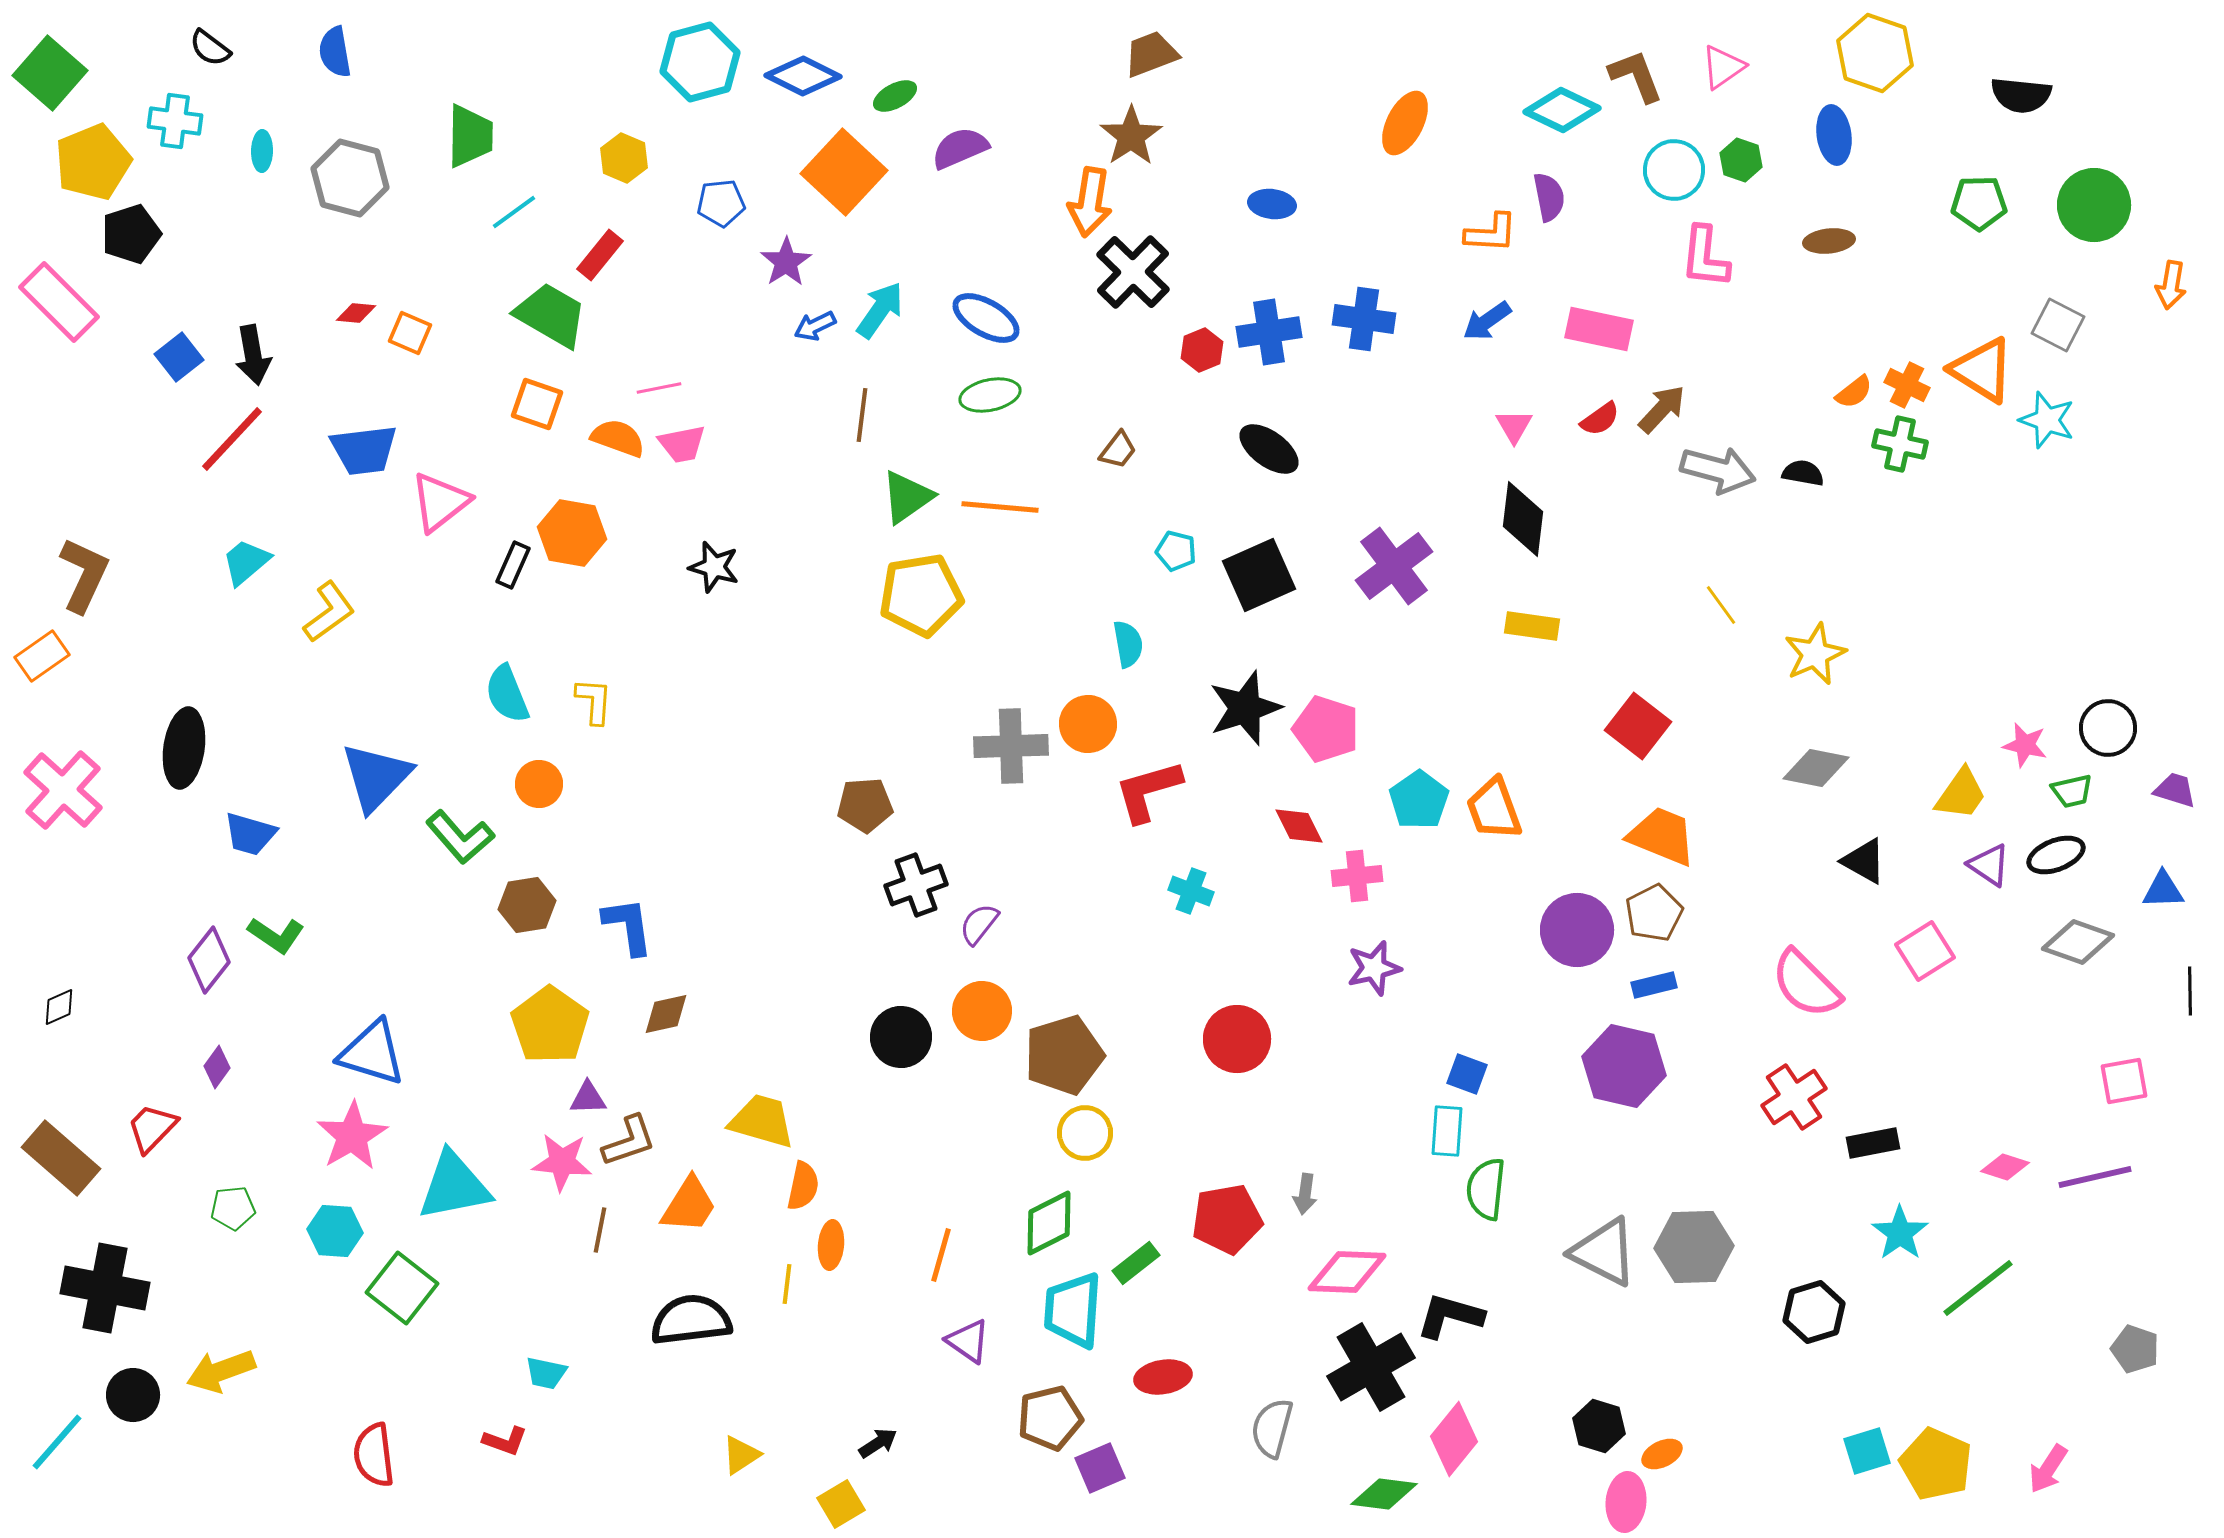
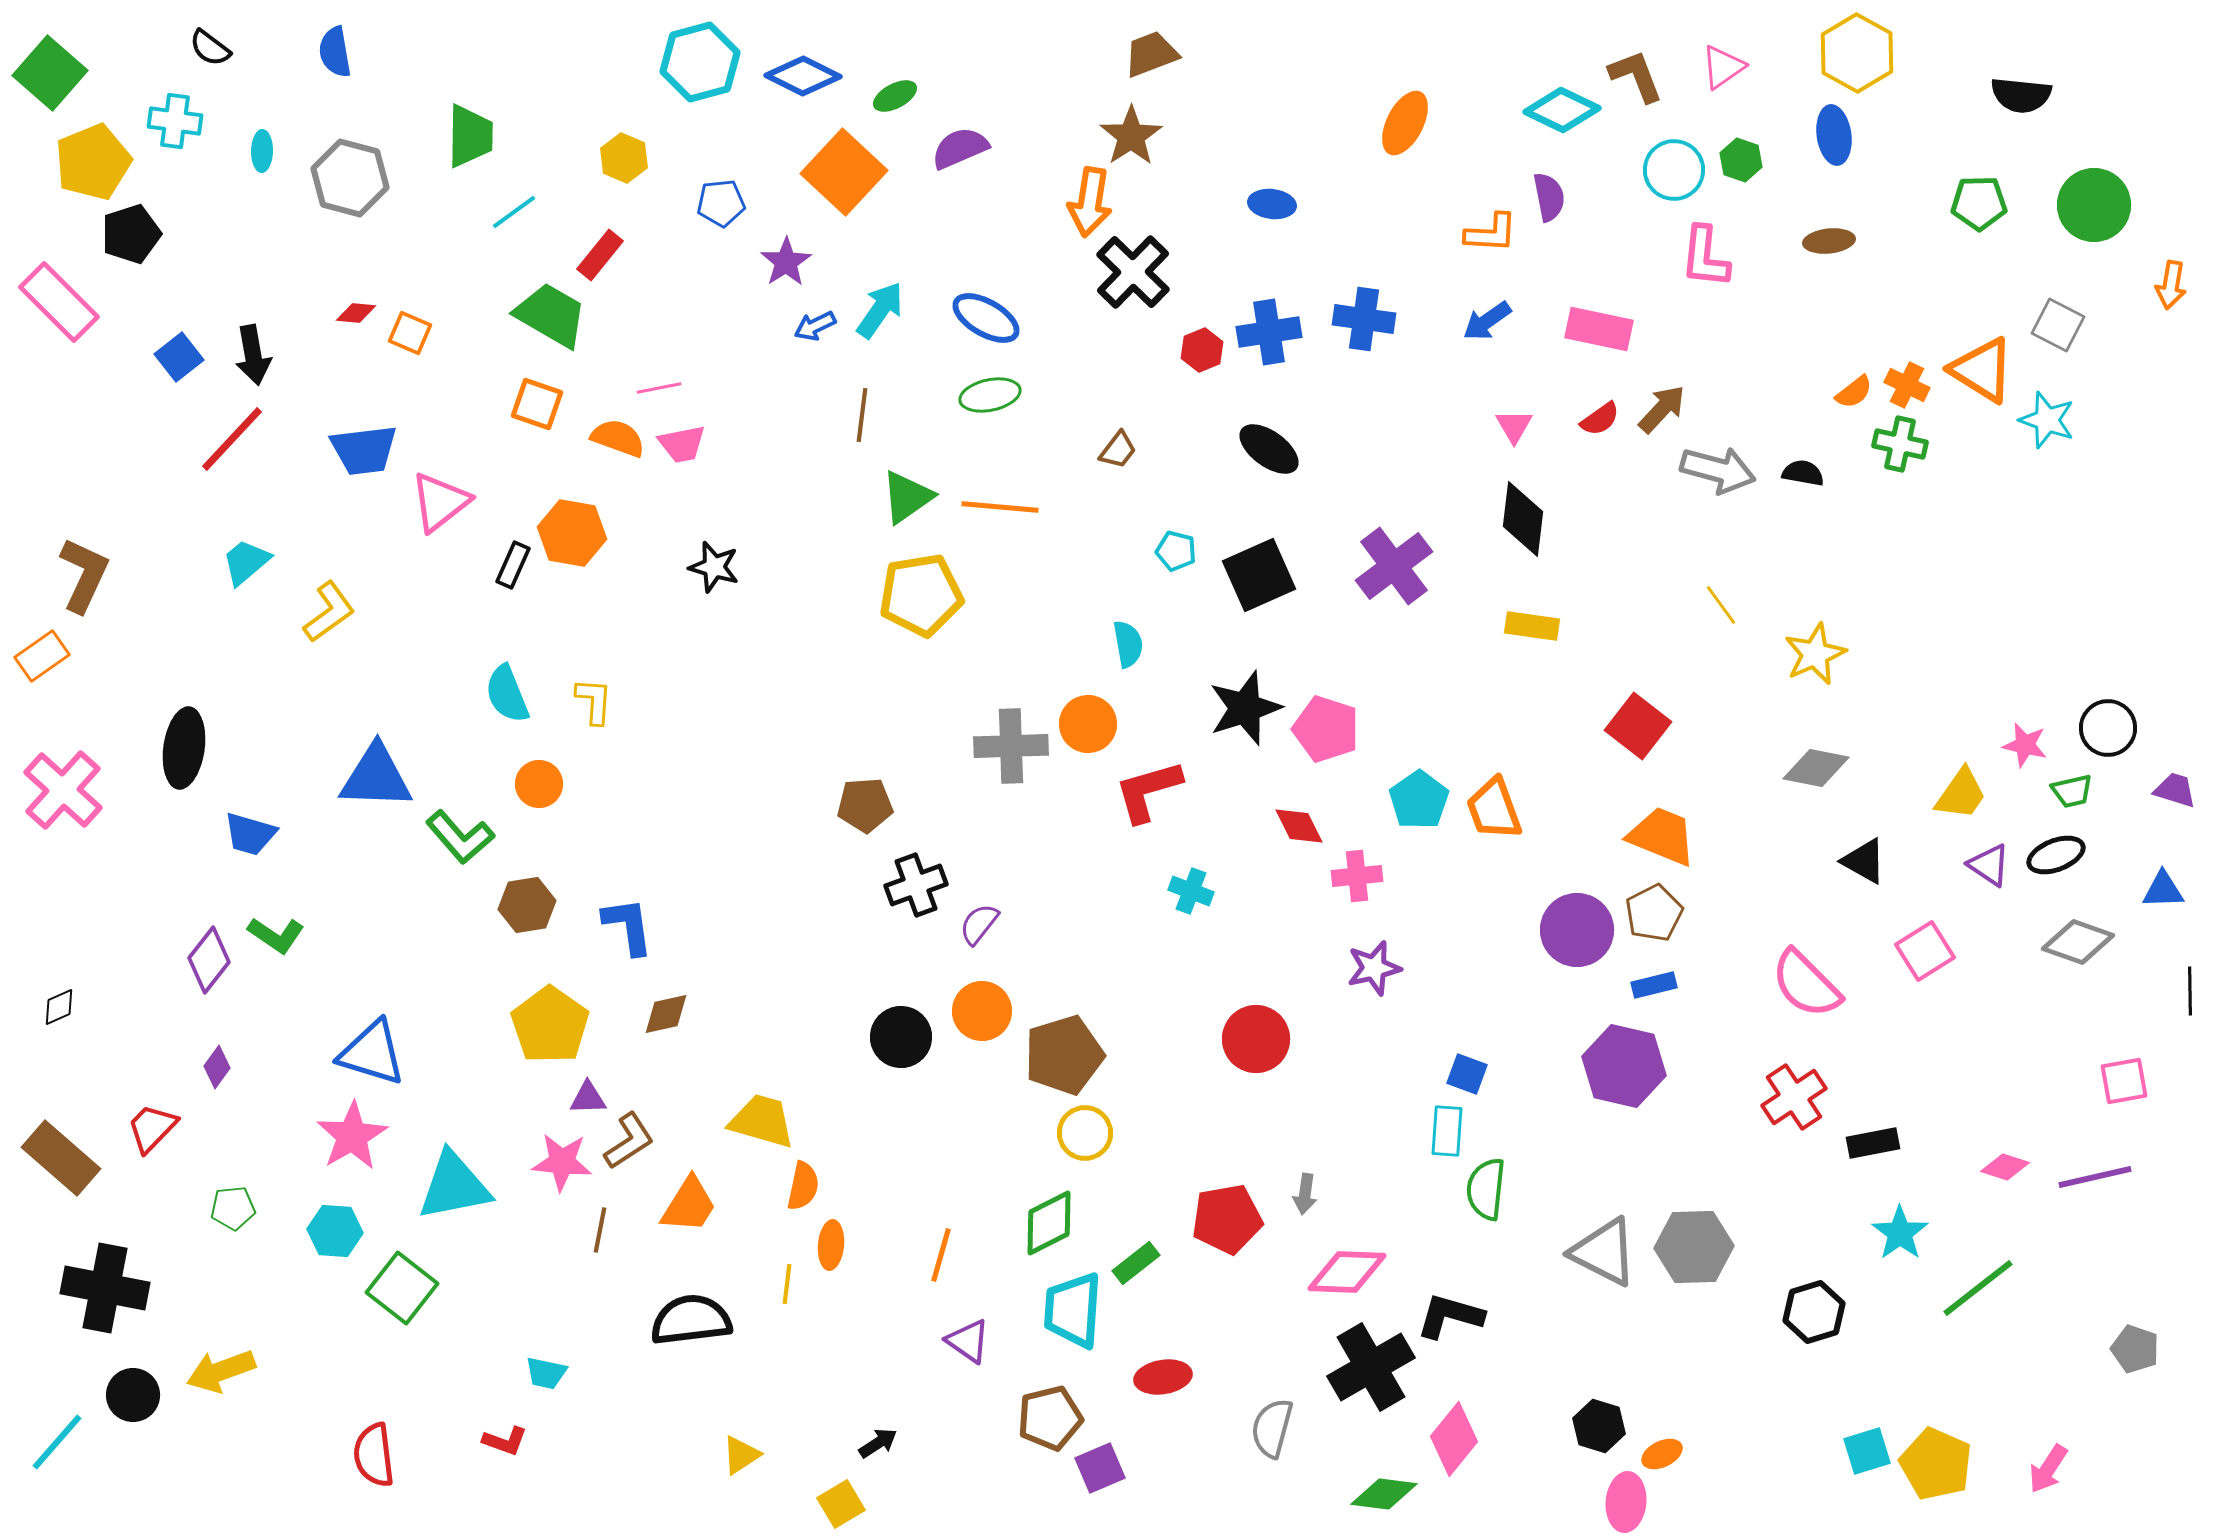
yellow hexagon at (1875, 53): moved 18 px left; rotated 10 degrees clockwise
blue triangle at (376, 777): rotated 48 degrees clockwise
red circle at (1237, 1039): moved 19 px right
brown L-shape at (629, 1141): rotated 14 degrees counterclockwise
